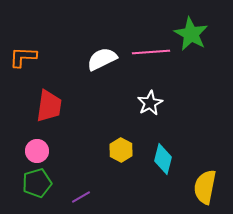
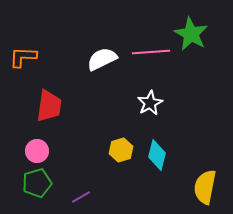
yellow hexagon: rotated 15 degrees clockwise
cyan diamond: moved 6 px left, 4 px up
